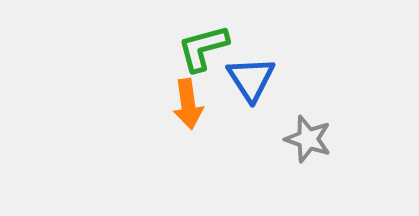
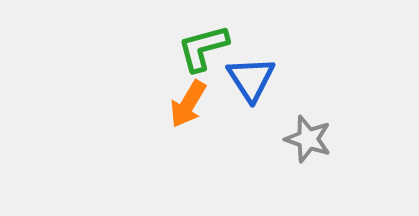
orange arrow: rotated 39 degrees clockwise
